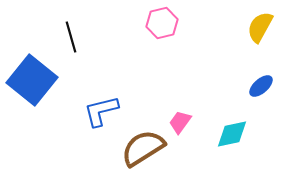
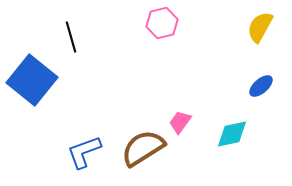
blue L-shape: moved 17 px left, 41 px down; rotated 6 degrees counterclockwise
